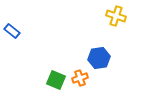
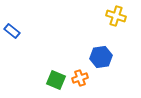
blue hexagon: moved 2 px right, 1 px up
